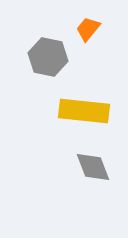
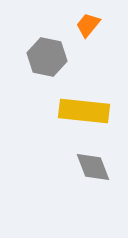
orange trapezoid: moved 4 px up
gray hexagon: moved 1 px left
